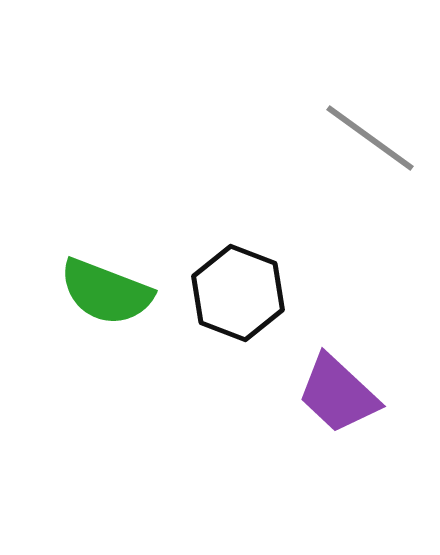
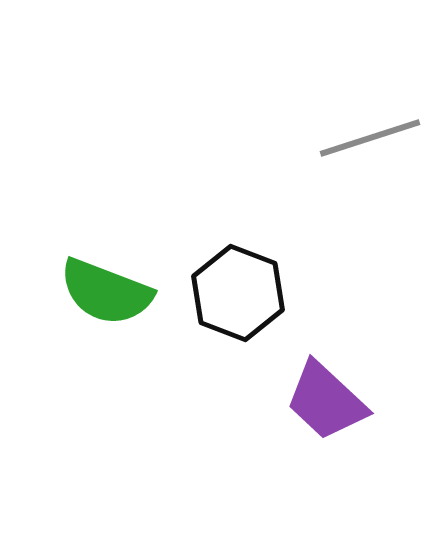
gray line: rotated 54 degrees counterclockwise
purple trapezoid: moved 12 px left, 7 px down
